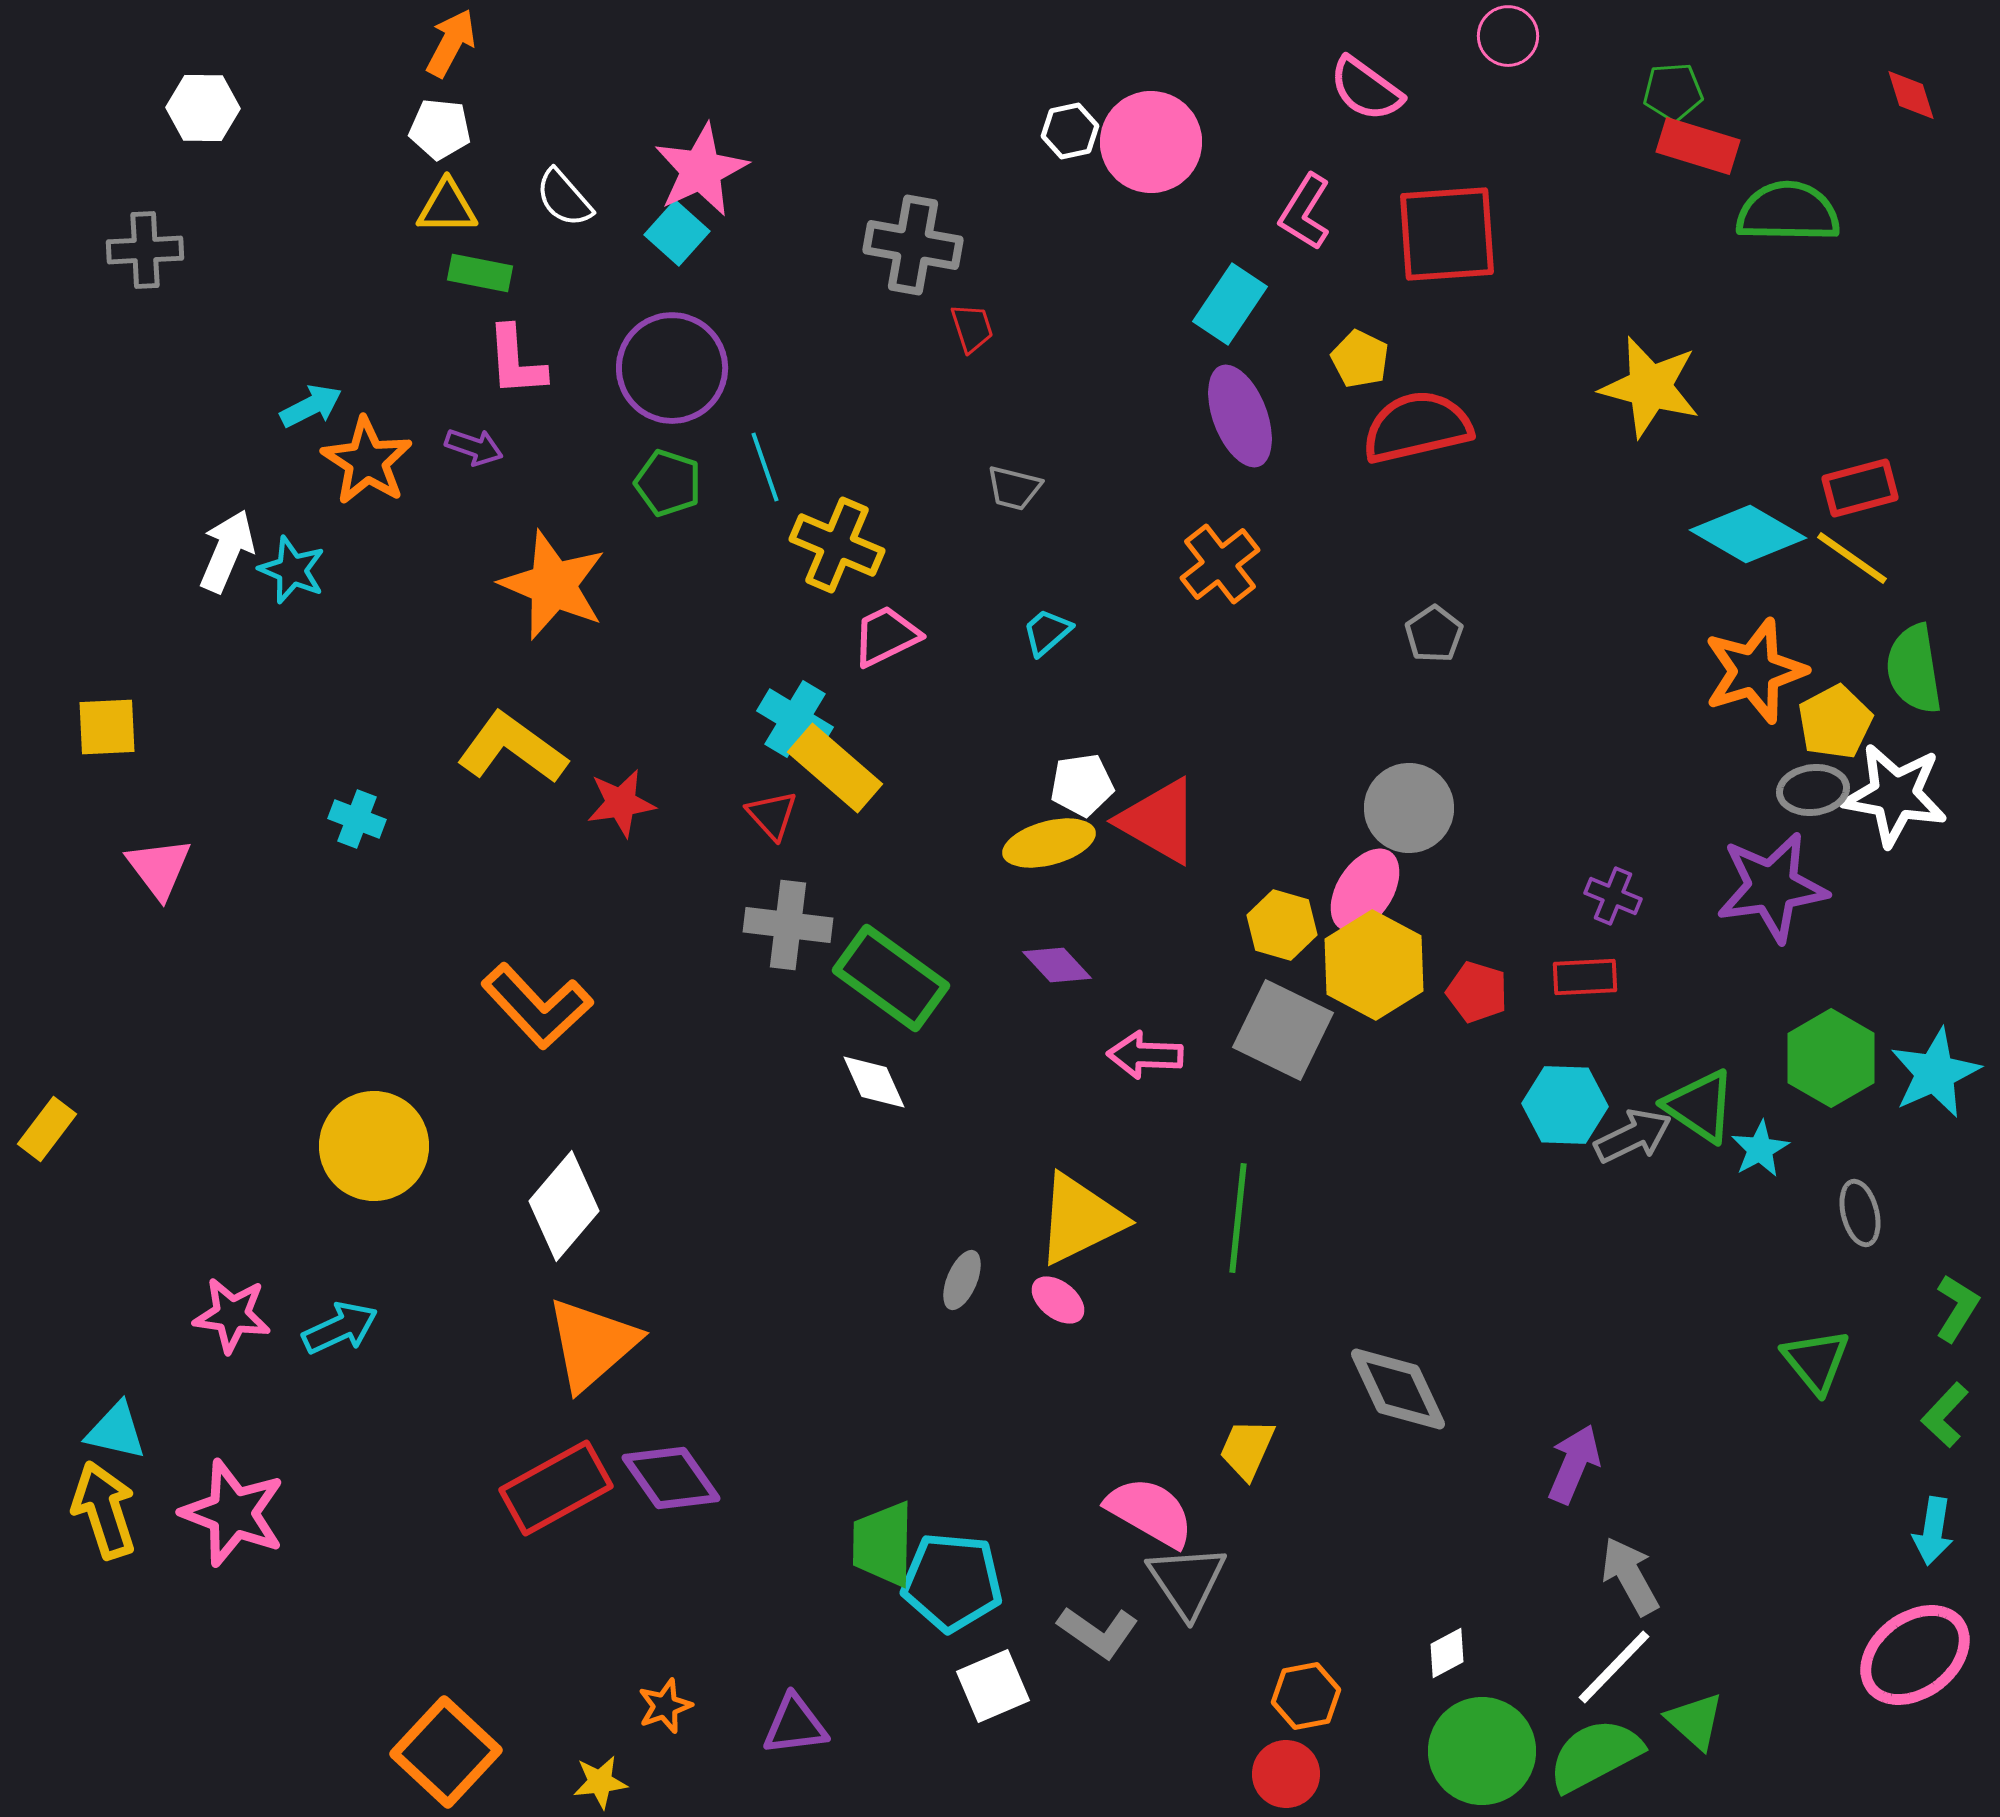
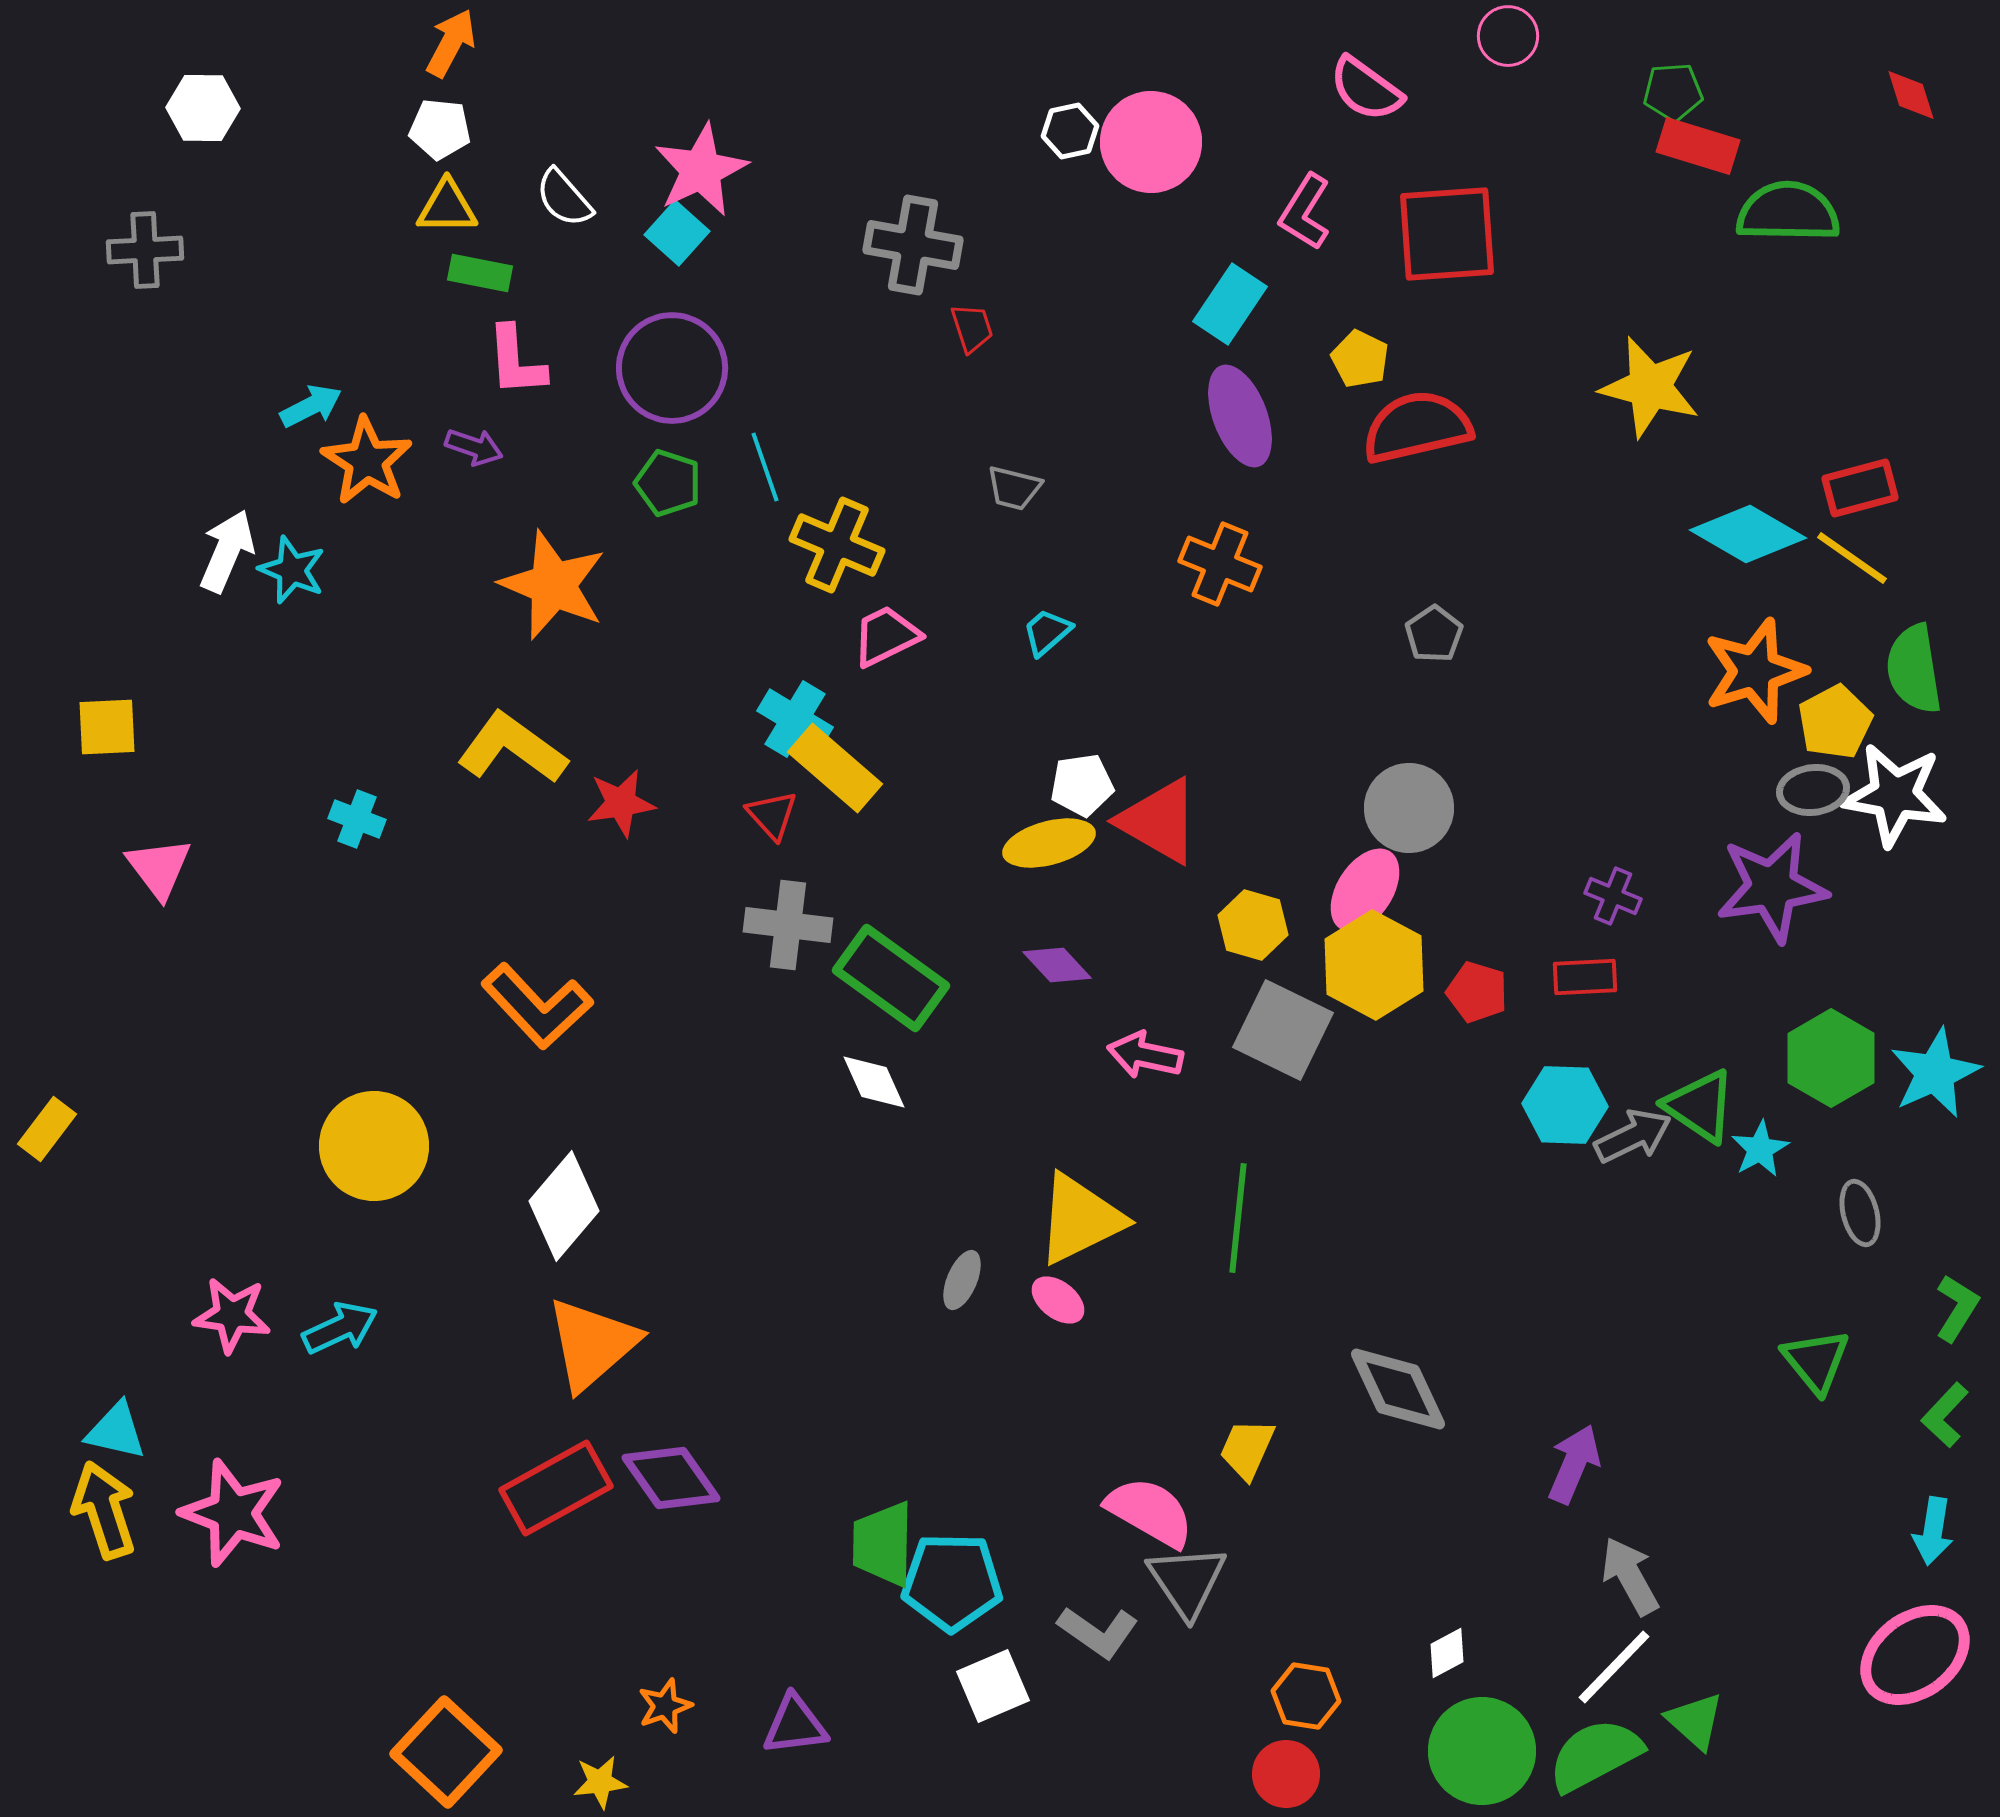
orange cross at (1220, 564): rotated 30 degrees counterclockwise
yellow hexagon at (1282, 925): moved 29 px left
pink arrow at (1145, 1055): rotated 10 degrees clockwise
cyan pentagon at (952, 1582): rotated 4 degrees counterclockwise
orange hexagon at (1306, 1696): rotated 20 degrees clockwise
